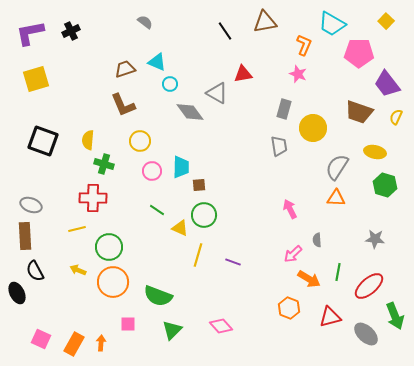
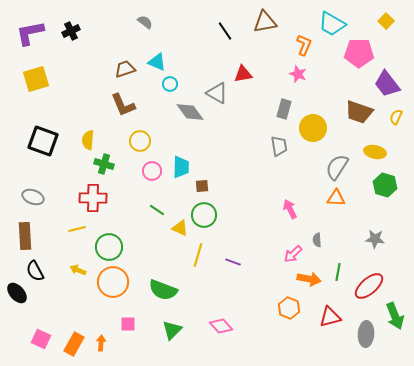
brown square at (199, 185): moved 3 px right, 1 px down
gray ellipse at (31, 205): moved 2 px right, 8 px up
orange arrow at (309, 279): rotated 20 degrees counterclockwise
black ellipse at (17, 293): rotated 15 degrees counterclockwise
green semicircle at (158, 296): moved 5 px right, 6 px up
gray ellipse at (366, 334): rotated 50 degrees clockwise
